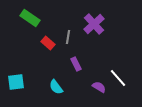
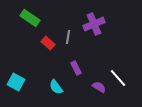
purple cross: rotated 20 degrees clockwise
purple rectangle: moved 4 px down
cyan square: rotated 36 degrees clockwise
